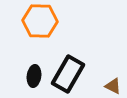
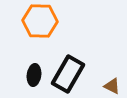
black ellipse: moved 1 px up
brown triangle: moved 1 px left
